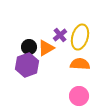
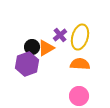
black circle: moved 3 px right
purple hexagon: moved 1 px up
